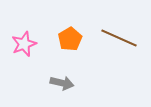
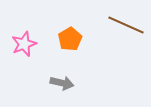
brown line: moved 7 px right, 13 px up
